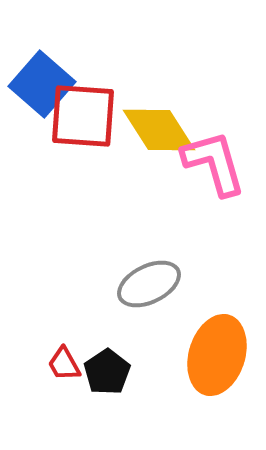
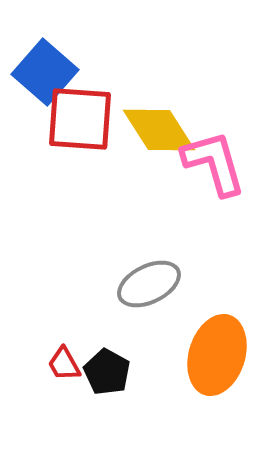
blue square: moved 3 px right, 12 px up
red square: moved 3 px left, 3 px down
black pentagon: rotated 9 degrees counterclockwise
